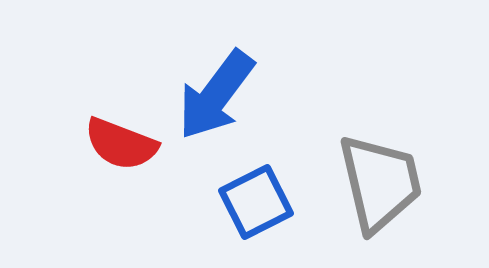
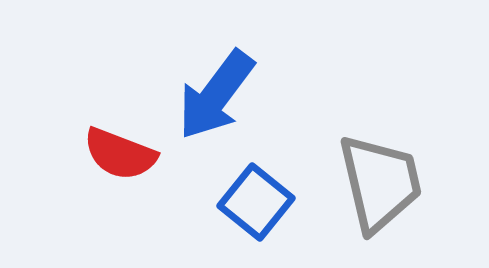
red semicircle: moved 1 px left, 10 px down
blue square: rotated 24 degrees counterclockwise
